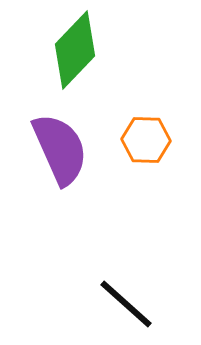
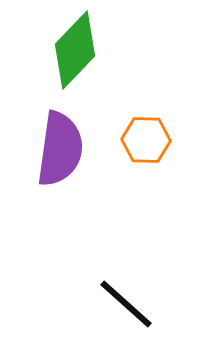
purple semicircle: rotated 32 degrees clockwise
